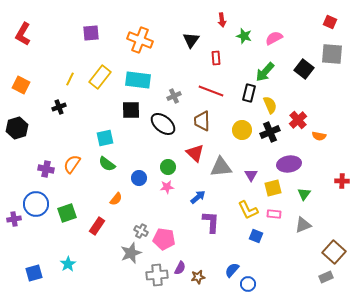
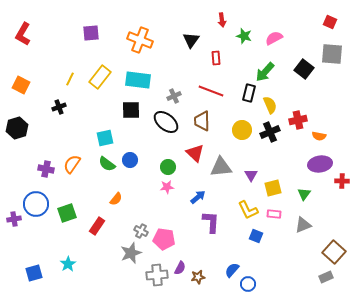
red cross at (298, 120): rotated 30 degrees clockwise
black ellipse at (163, 124): moved 3 px right, 2 px up
purple ellipse at (289, 164): moved 31 px right
blue circle at (139, 178): moved 9 px left, 18 px up
